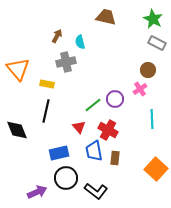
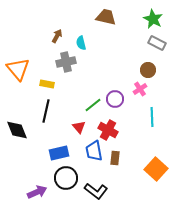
cyan semicircle: moved 1 px right, 1 px down
cyan line: moved 2 px up
